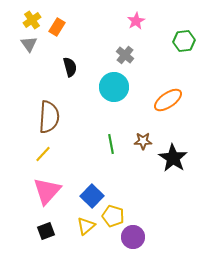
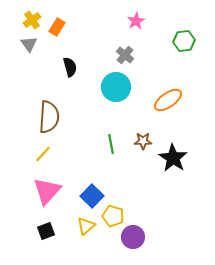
cyan circle: moved 2 px right
